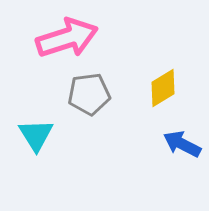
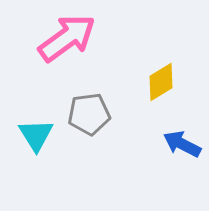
pink arrow: rotated 18 degrees counterclockwise
yellow diamond: moved 2 px left, 6 px up
gray pentagon: moved 20 px down
